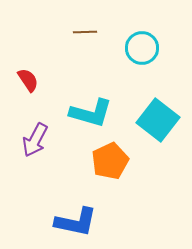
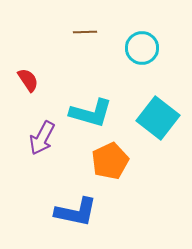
cyan square: moved 2 px up
purple arrow: moved 7 px right, 2 px up
blue L-shape: moved 10 px up
